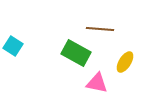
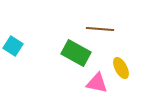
yellow ellipse: moved 4 px left, 6 px down; rotated 60 degrees counterclockwise
